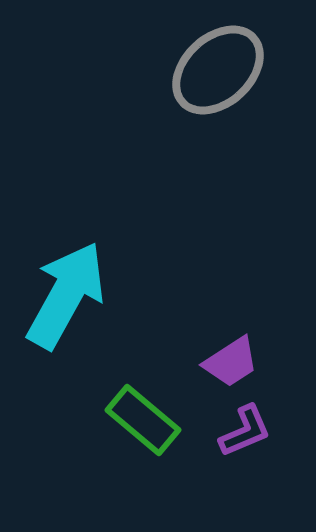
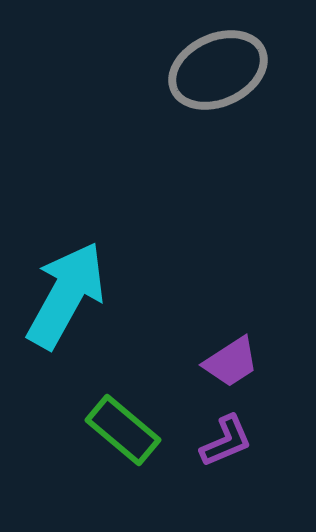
gray ellipse: rotated 18 degrees clockwise
green rectangle: moved 20 px left, 10 px down
purple L-shape: moved 19 px left, 10 px down
